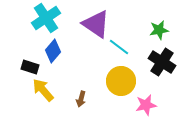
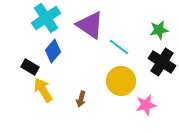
purple triangle: moved 6 px left, 1 px down
black rectangle: rotated 12 degrees clockwise
yellow arrow: rotated 10 degrees clockwise
